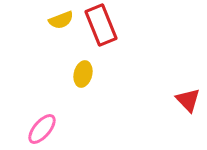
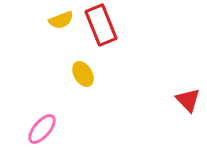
yellow ellipse: rotated 45 degrees counterclockwise
